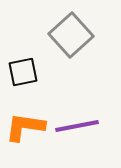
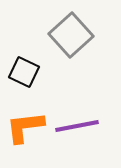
black square: moved 1 px right; rotated 36 degrees clockwise
orange L-shape: rotated 15 degrees counterclockwise
